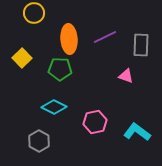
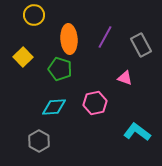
yellow circle: moved 2 px down
purple line: rotated 35 degrees counterclockwise
gray rectangle: rotated 30 degrees counterclockwise
yellow square: moved 1 px right, 1 px up
green pentagon: rotated 15 degrees clockwise
pink triangle: moved 1 px left, 2 px down
cyan diamond: rotated 30 degrees counterclockwise
pink hexagon: moved 19 px up
